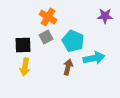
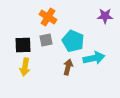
gray square: moved 3 px down; rotated 16 degrees clockwise
